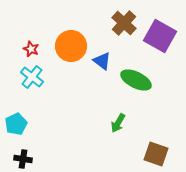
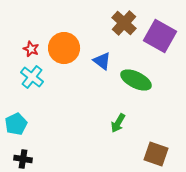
orange circle: moved 7 px left, 2 px down
